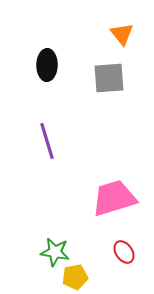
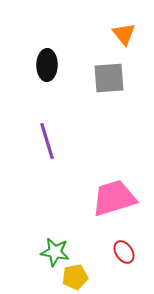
orange triangle: moved 2 px right
